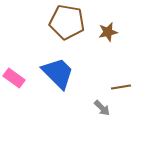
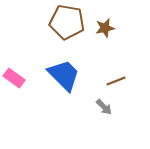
brown star: moved 3 px left, 4 px up
blue trapezoid: moved 6 px right, 2 px down
brown line: moved 5 px left, 6 px up; rotated 12 degrees counterclockwise
gray arrow: moved 2 px right, 1 px up
